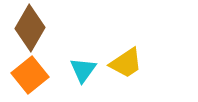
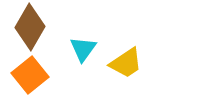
brown diamond: moved 1 px up
cyan triangle: moved 21 px up
